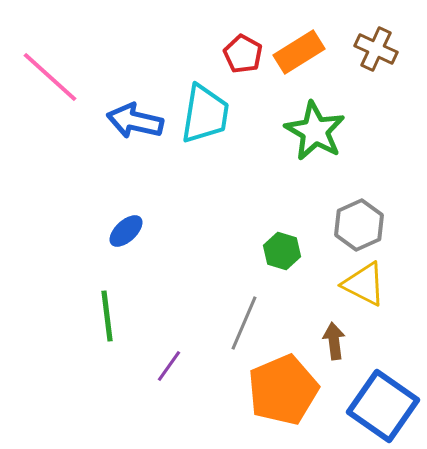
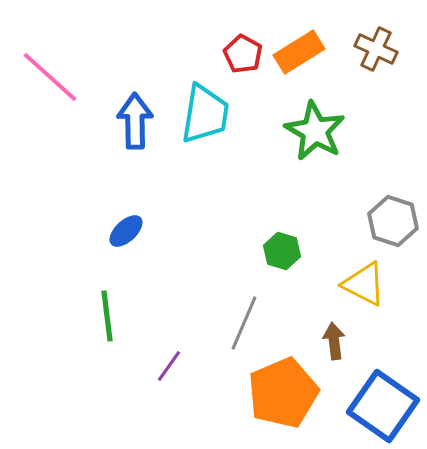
blue arrow: rotated 76 degrees clockwise
gray hexagon: moved 34 px right, 4 px up; rotated 18 degrees counterclockwise
orange pentagon: moved 3 px down
